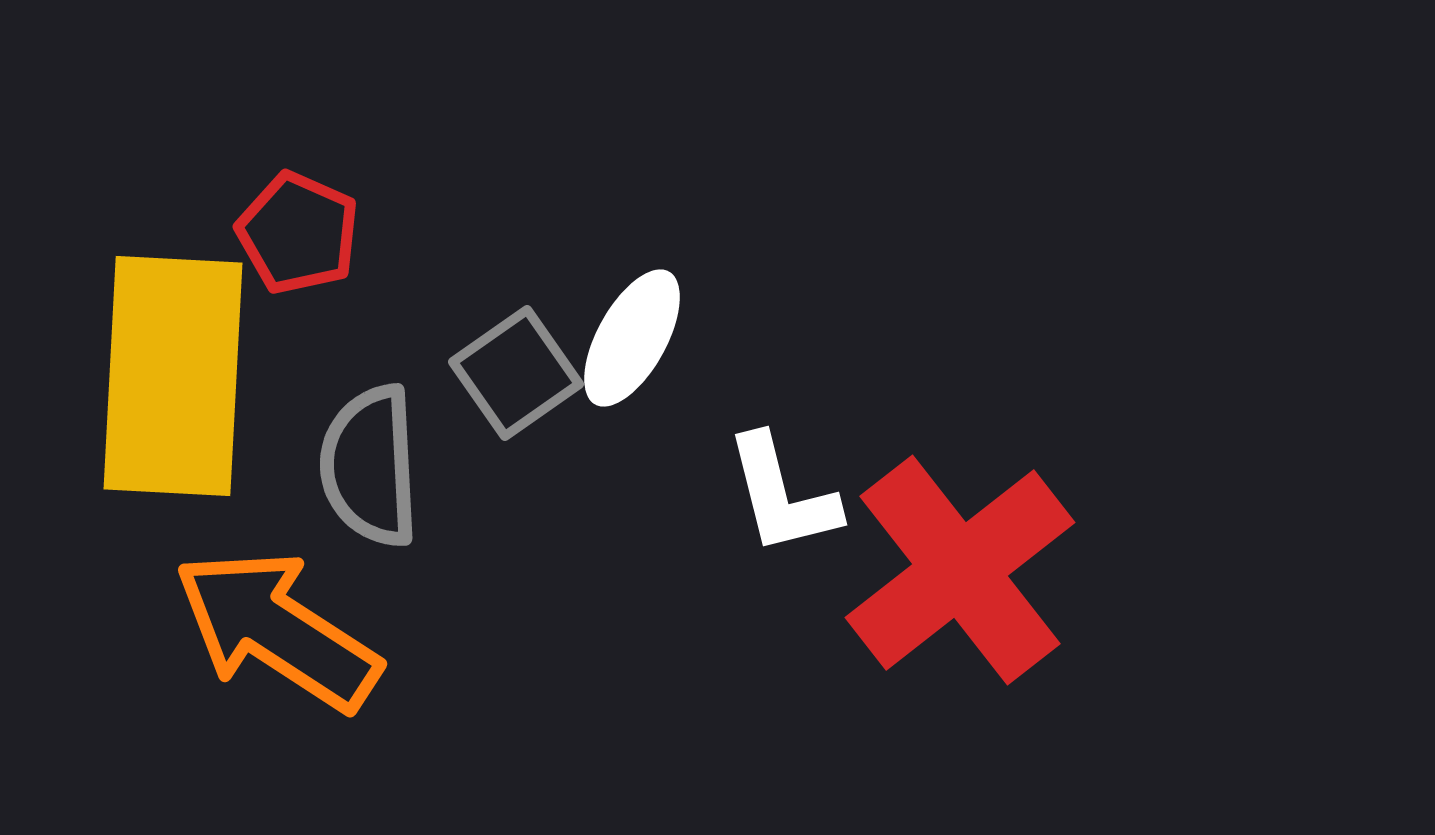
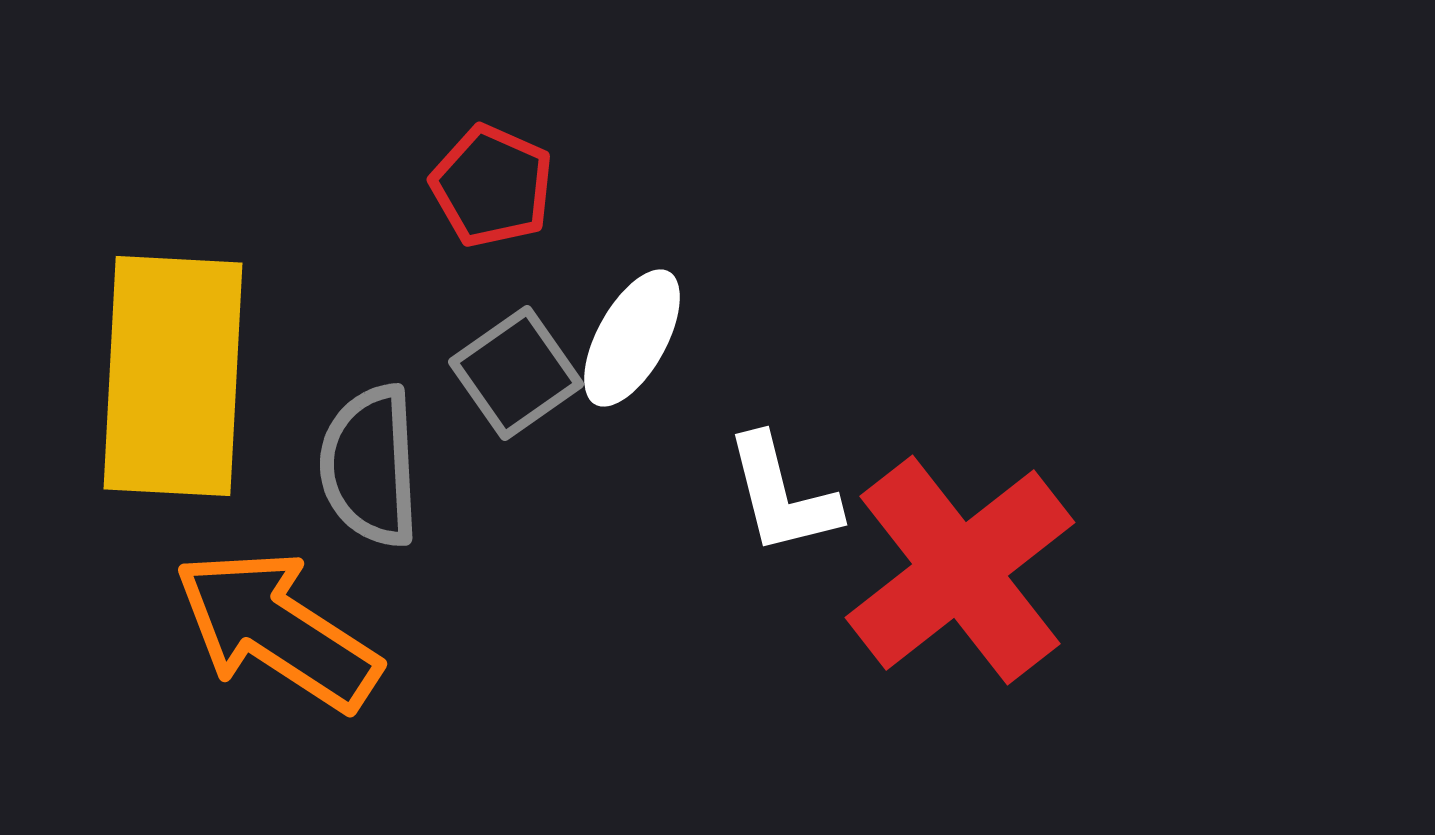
red pentagon: moved 194 px right, 47 px up
